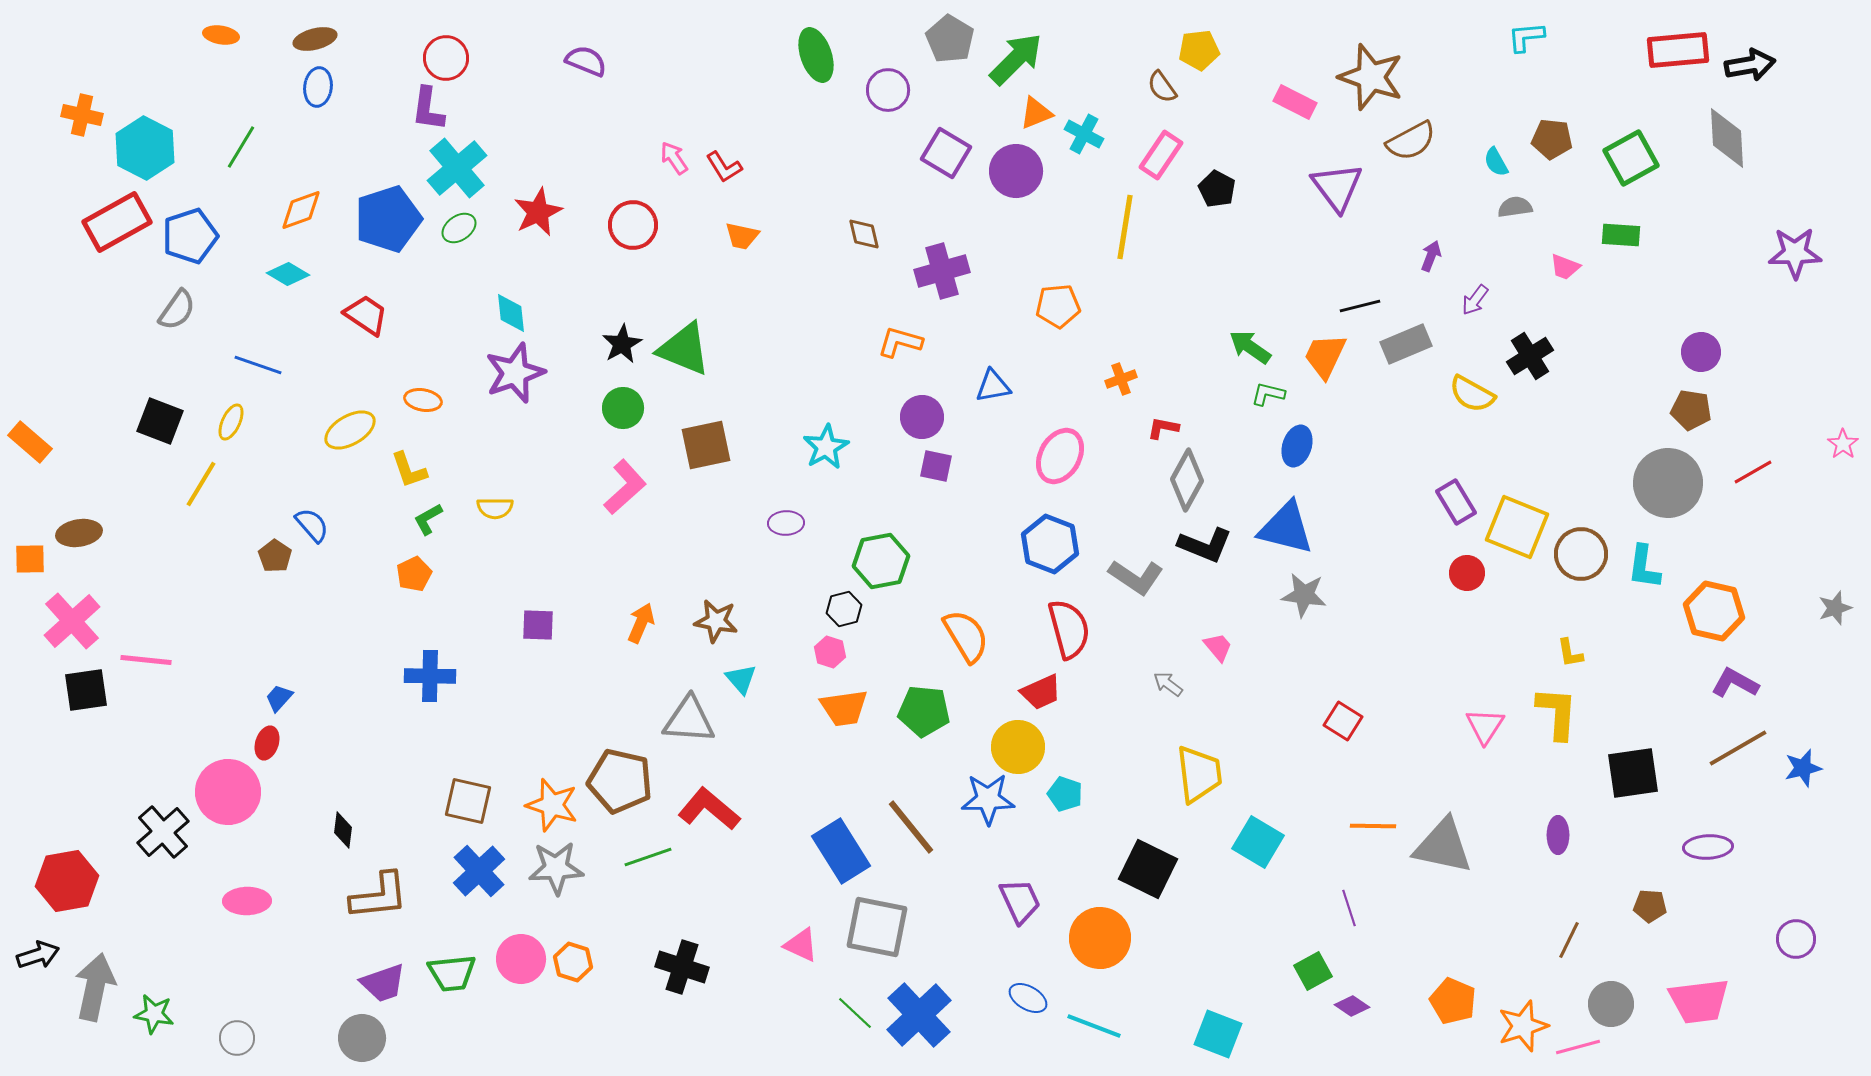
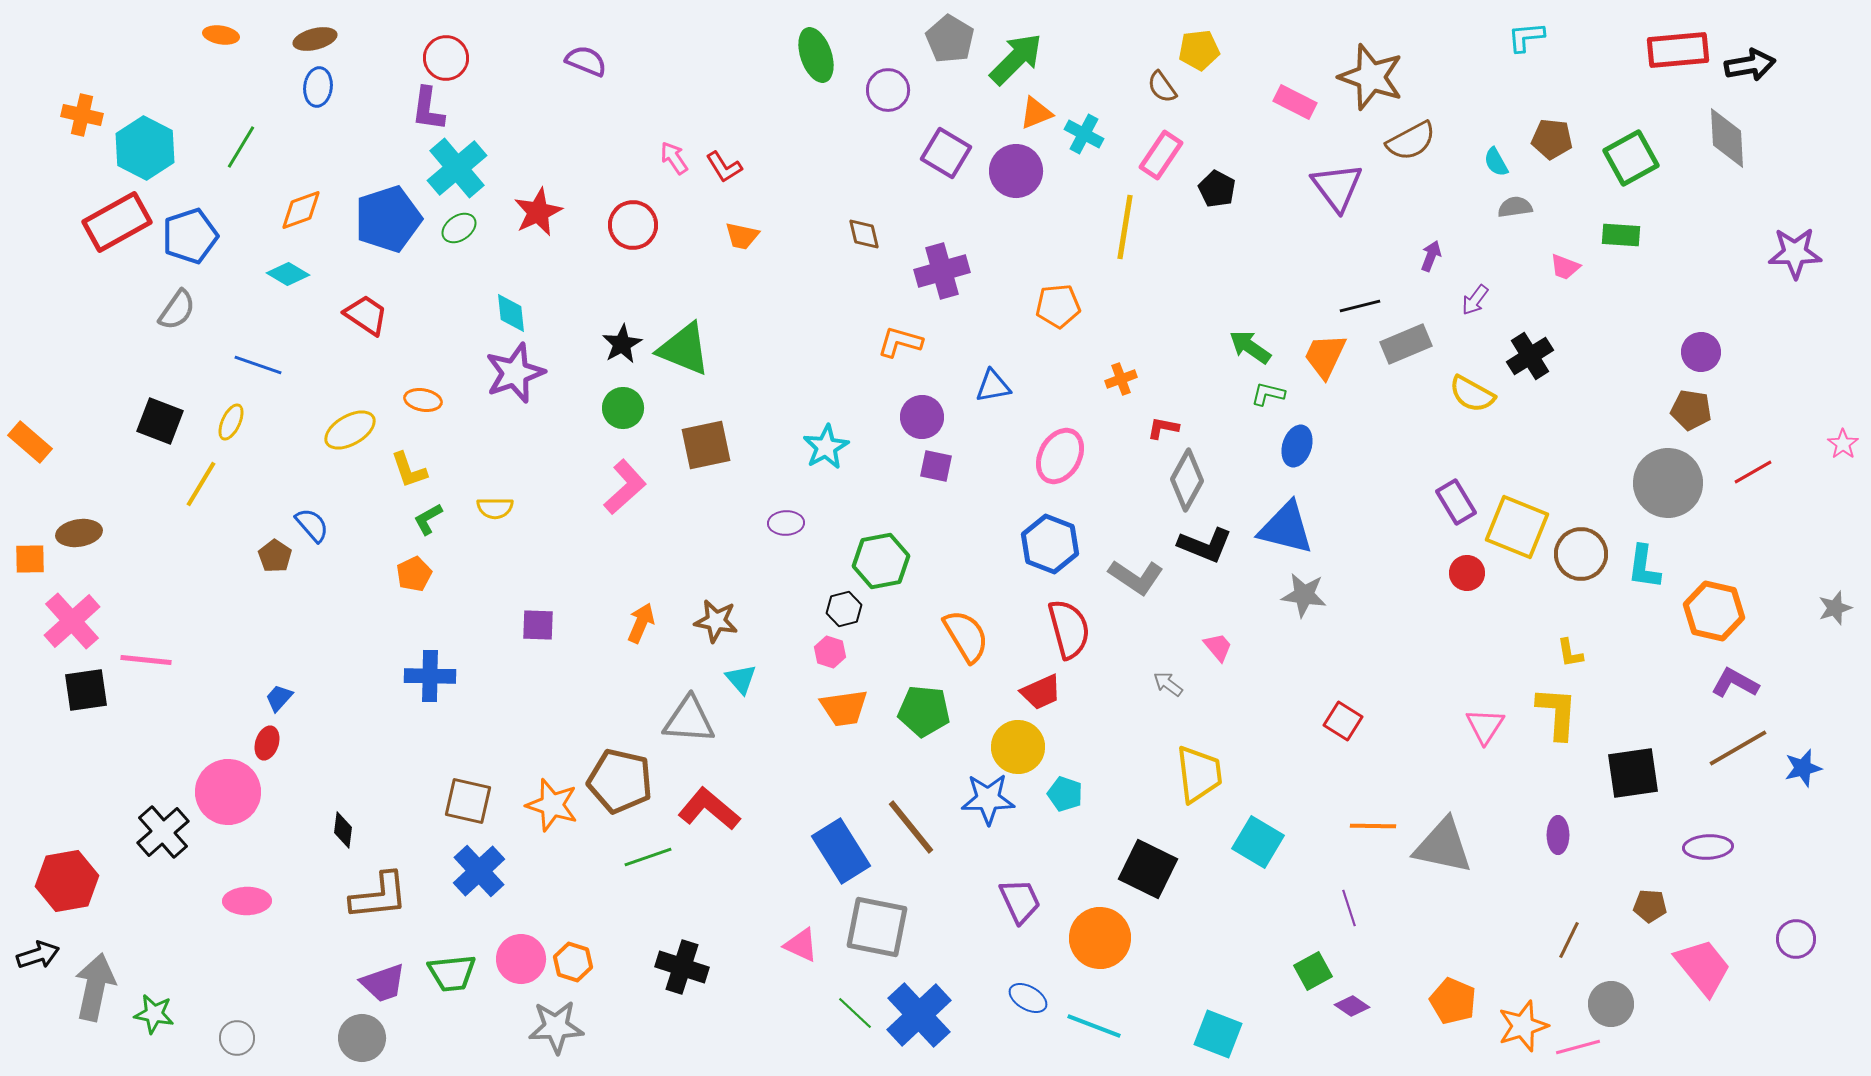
gray star at (556, 868): moved 159 px down
pink trapezoid at (1699, 1001): moved 4 px right, 34 px up; rotated 122 degrees counterclockwise
